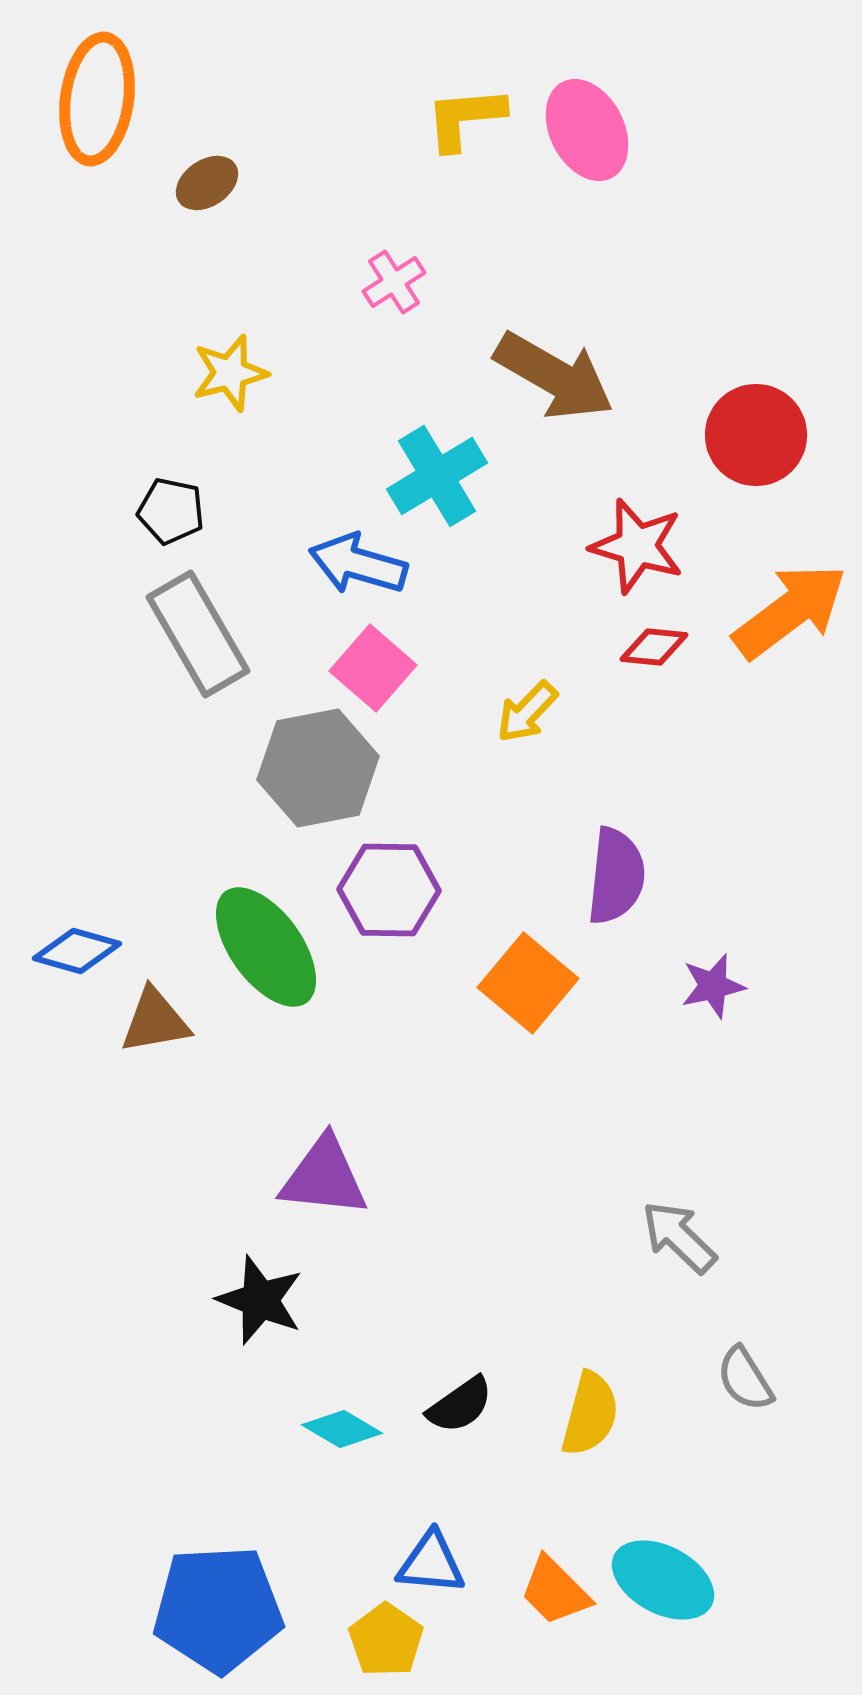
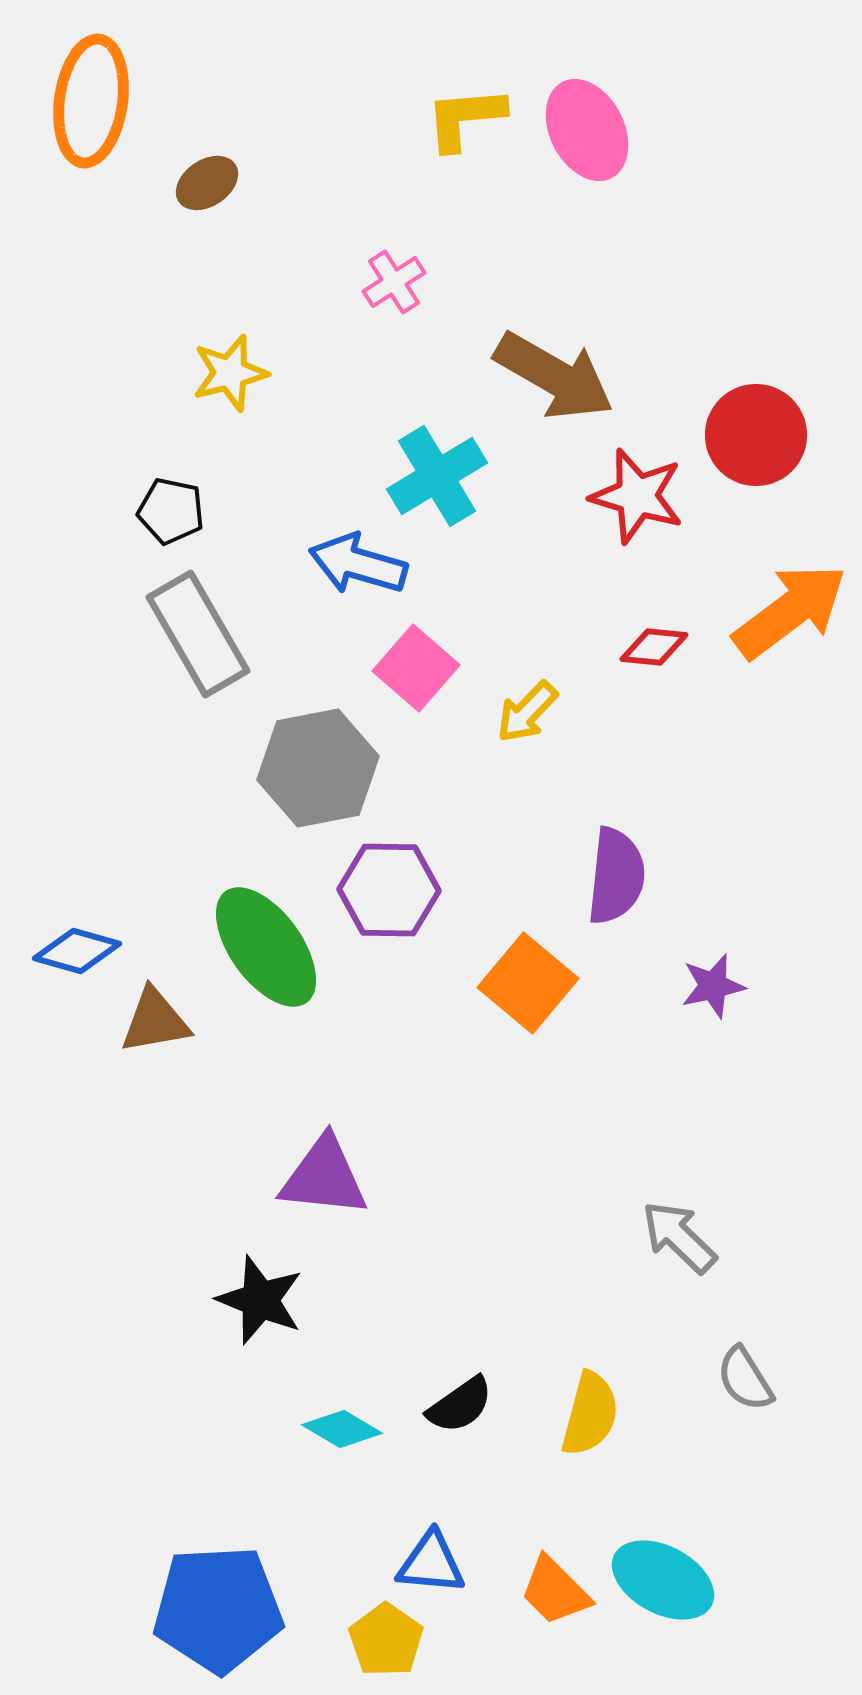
orange ellipse: moved 6 px left, 2 px down
red star: moved 50 px up
pink square: moved 43 px right
